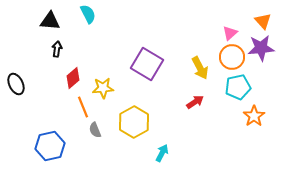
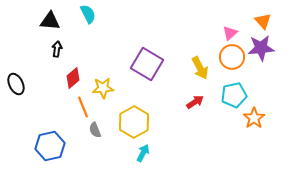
cyan pentagon: moved 4 px left, 8 px down
orange star: moved 2 px down
cyan arrow: moved 19 px left
